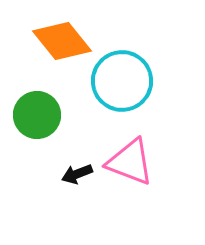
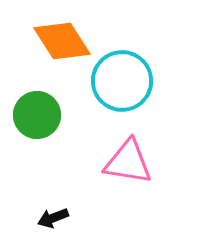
orange diamond: rotated 6 degrees clockwise
pink triangle: moved 2 px left; rotated 12 degrees counterclockwise
black arrow: moved 24 px left, 44 px down
